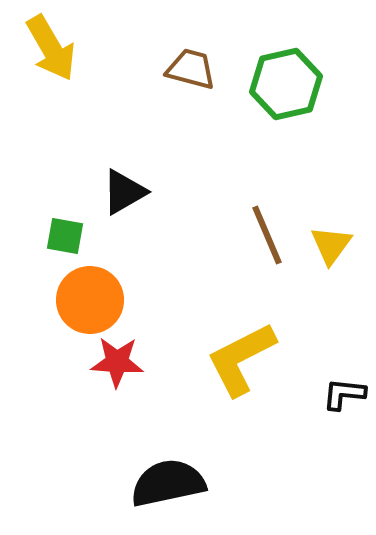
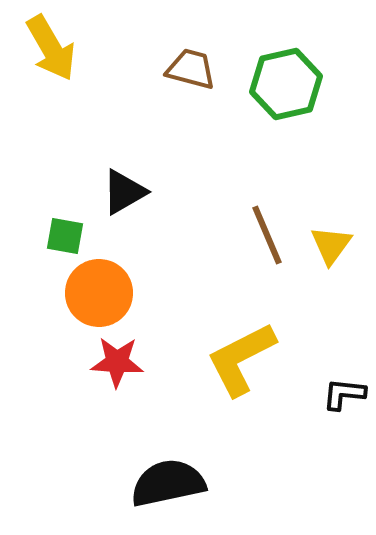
orange circle: moved 9 px right, 7 px up
